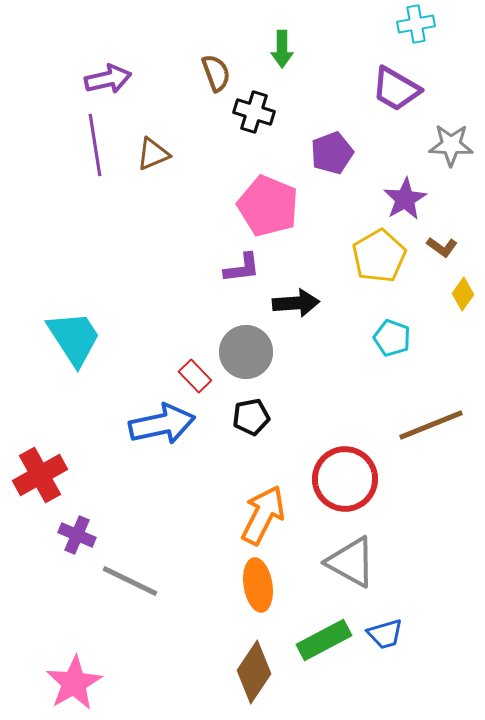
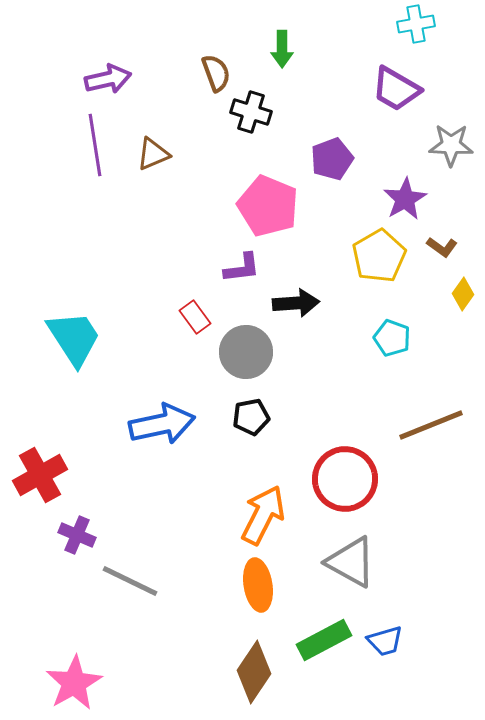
black cross: moved 3 px left
purple pentagon: moved 6 px down
red rectangle: moved 59 px up; rotated 8 degrees clockwise
blue trapezoid: moved 7 px down
